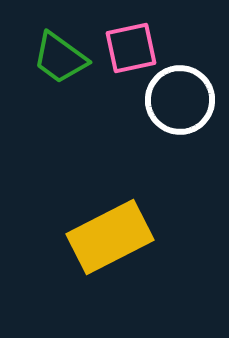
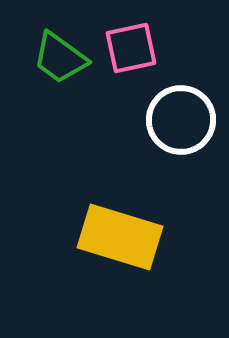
white circle: moved 1 px right, 20 px down
yellow rectangle: moved 10 px right; rotated 44 degrees clockwise
